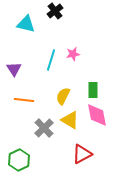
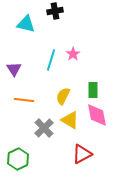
black cross: rotated 28 degrees clockwise
pink star: rotated 24 degrees counterclockwise
green hexagon: moved 1 px left, 1 px up
